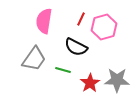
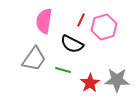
red line: moved 1 px down
black semicircle: moved 4 px left, 3 px up
